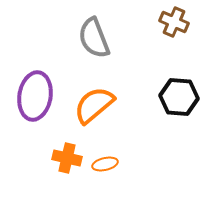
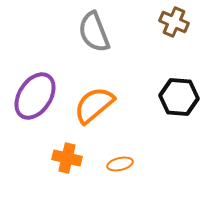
gray semicircle: moved 6 px up
purple ellipse: rotated 24 degrees clockwise
orange ellipse: moved 15 px right
